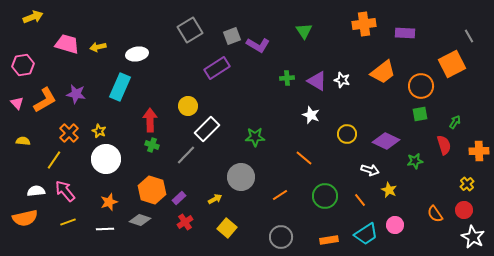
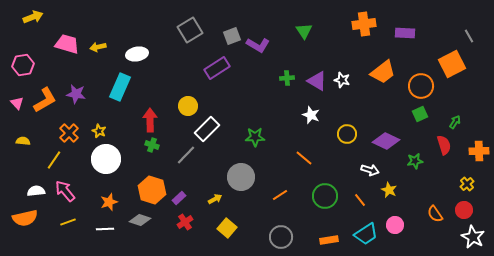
green square at (420, 114): rotated 14 degrees counterclockwise
